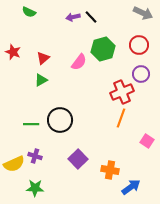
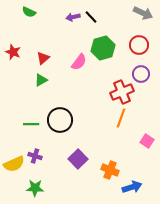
green hexagon: moved 1 px up
orange cross: rotated 12 degrees clockwise
blue arrow: moved 1 px right; rotated 18 degrees clockwise
